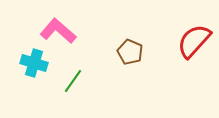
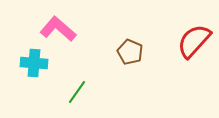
pink L-shape: moved 2 px up
cyan cross: rotated 12 degrees counterclockwise
green line: moved 4 px right, 11 px down
